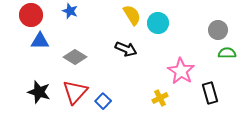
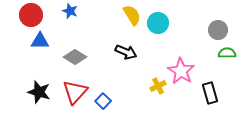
black arrow: moved 3 px down
yellow cross: moved 2 px left, 12 px up
